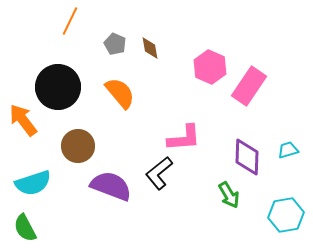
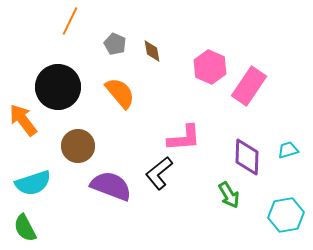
brown diamond: moved 2 px right, 3 px down
